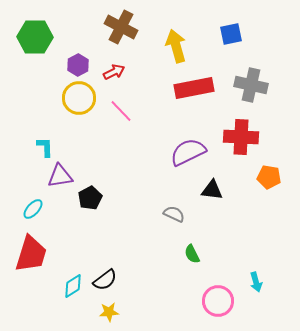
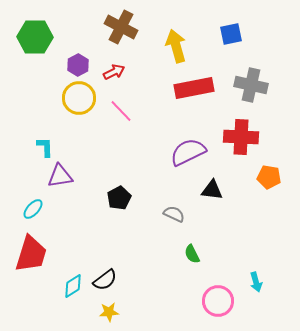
black pentagon: moved 29 px right
